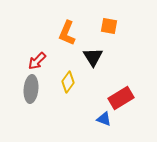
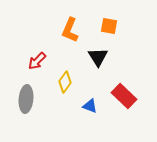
orange L-shape: moved 3 px right, 3 px up
black triangle: moved 5 px right
yellow diamond: moved 3 px left
gray ellipse: moved 5 px left, 10 px down
red rectangle: moved 3 px right, 2 px up; rotated 75 degrees clockwise
blue triangle: moved 14 px left, 13 px up
